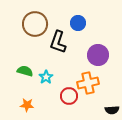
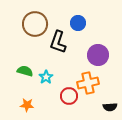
black semicircle: moved 2 px left, 3 px up
